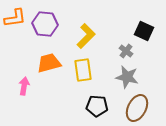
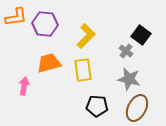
orange L-shape: moved 1 px right, 1 px up
black square: moved 3 px left, 4 px down; rotated 12 degrees clockwise
gray star: moved 2 px right, 2 px down
